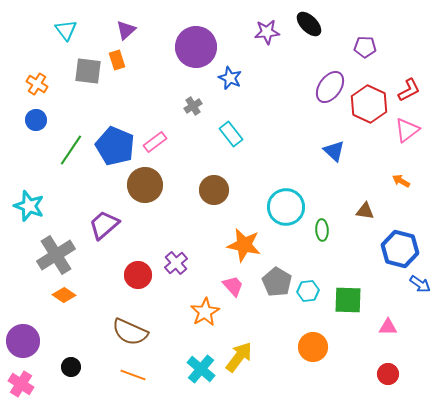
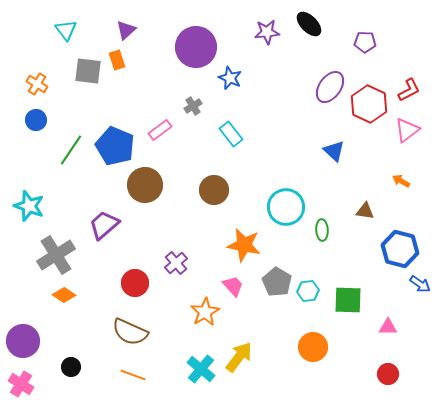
purple pentagon at (365, 47): moved 5 px up
pink rectangle at (155, 142): moved 5 px right, 12 px up
red circle at (138, 275): moved 3 px left, 8 px down
